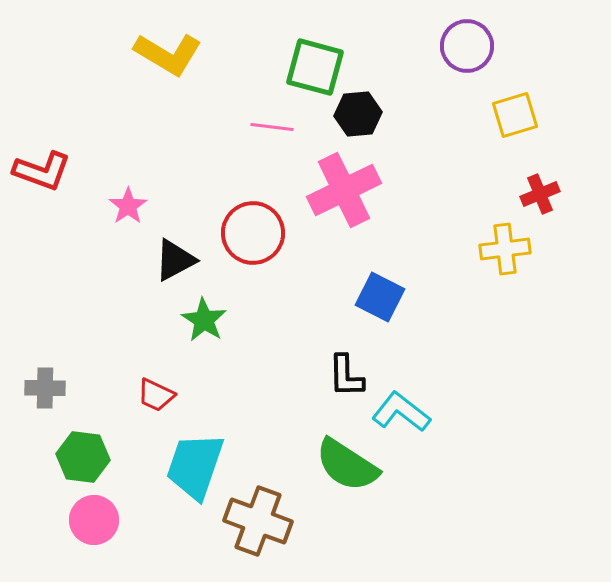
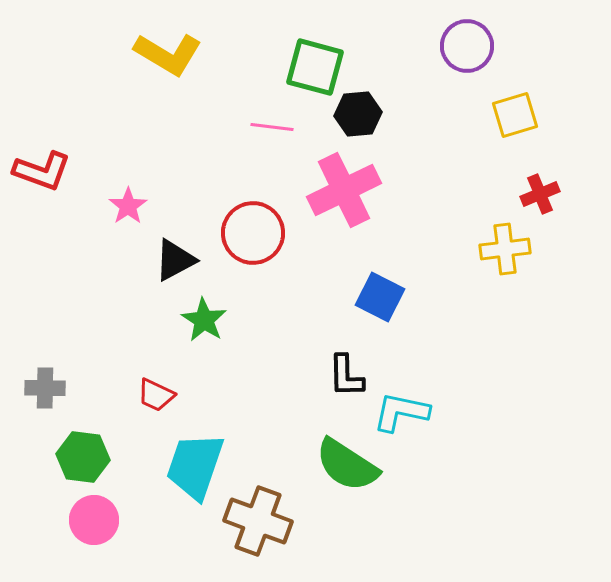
cyan L-shape: rotated 26 degrees counterclockwise
